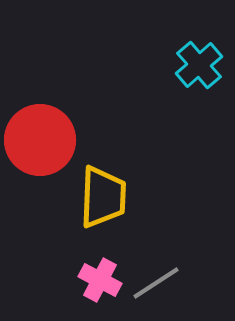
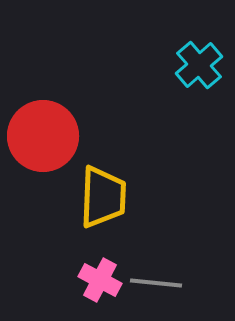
red circle: moved 3 px right, 4 px up
gray line: rotated 39 degrees clockwise
